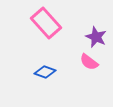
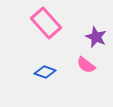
pink semicircle: moved 3 px left, 3 px down
